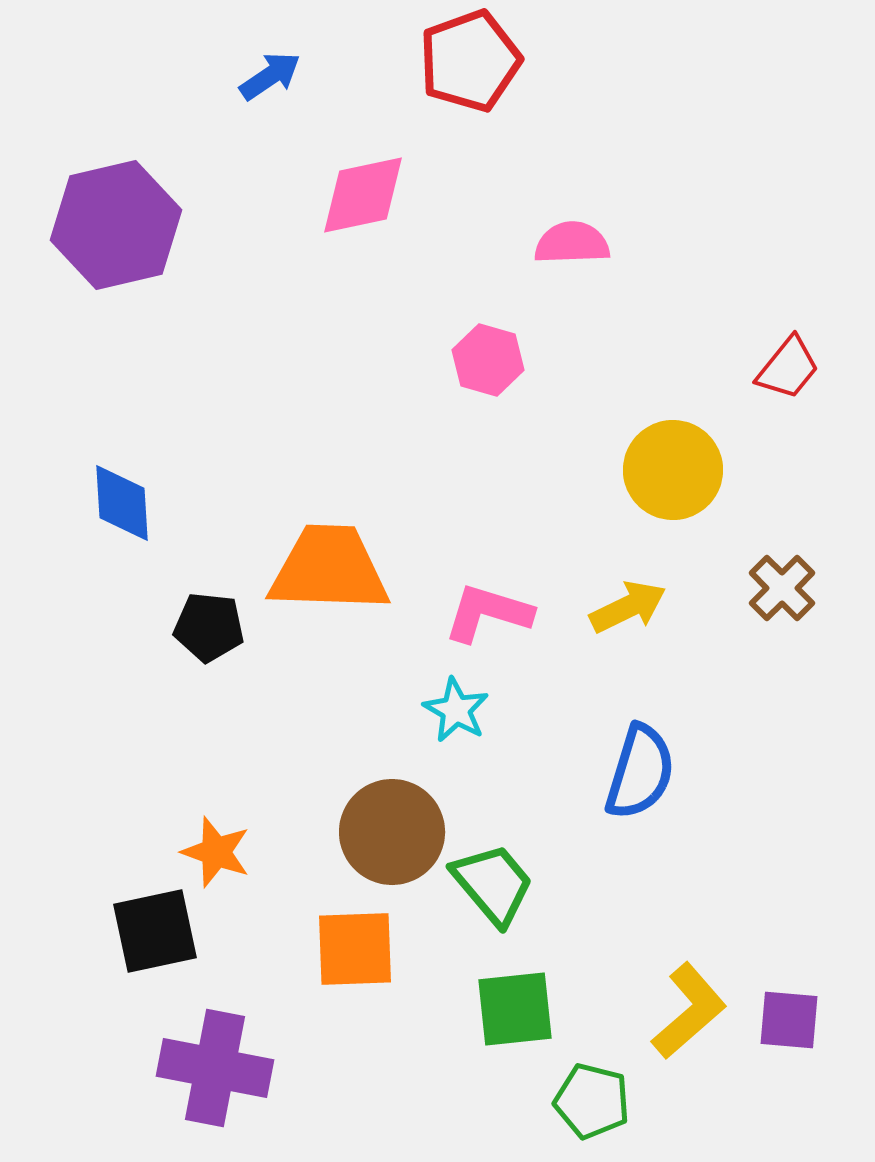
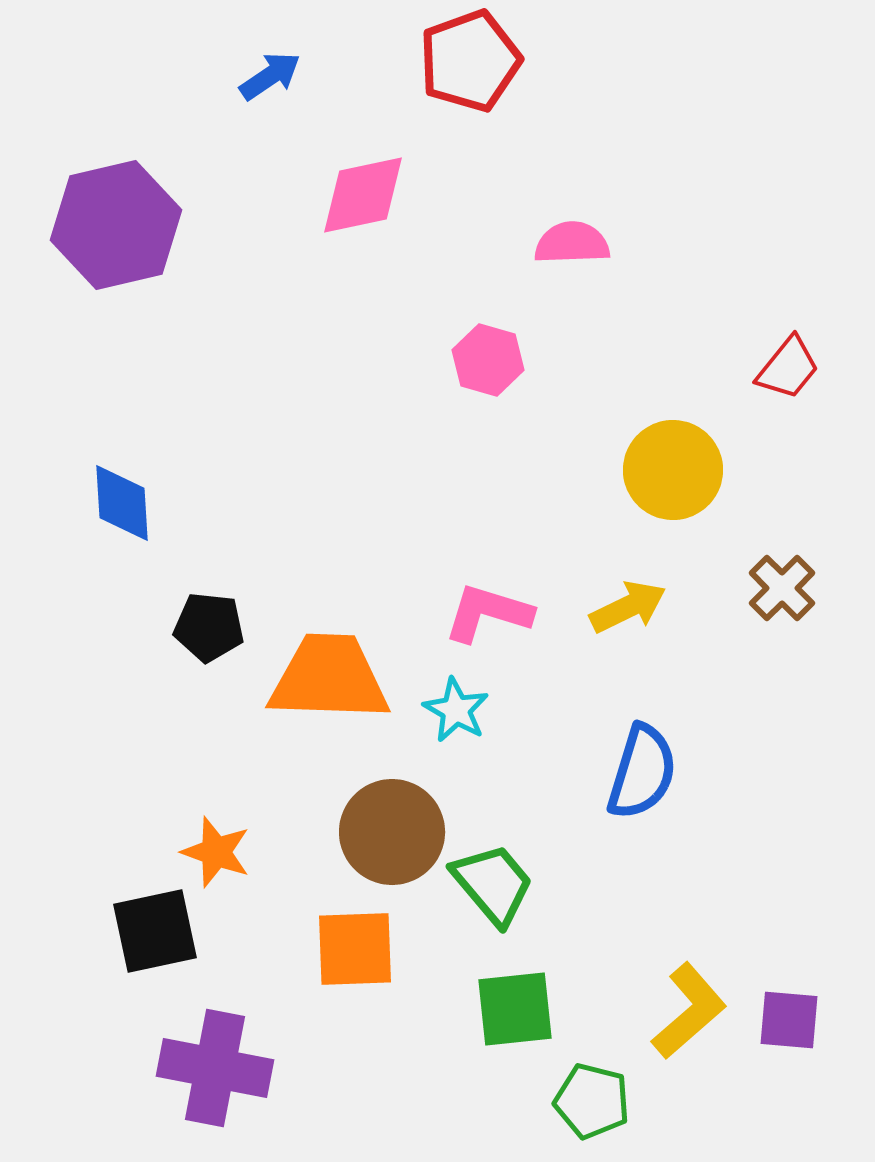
orange trapezoid: moved 109 px down
blue semicircle: moved 2 px right
